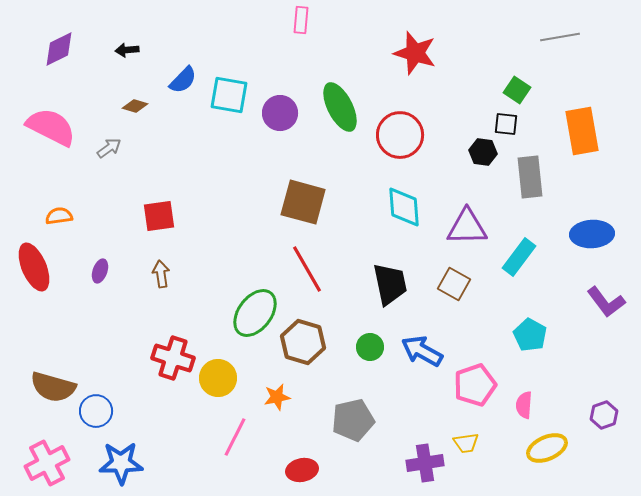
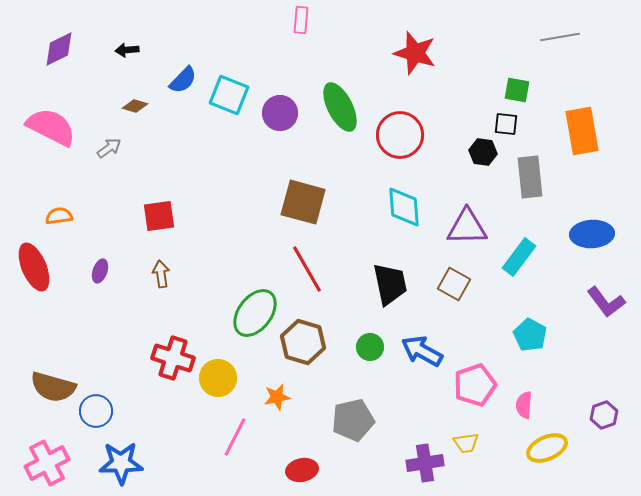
green square at (517, 90): rotated 24 degrees counterclockwise
cyan square at (229, 95): rotated 12 degrees clockwise
